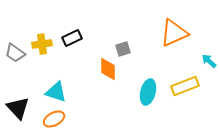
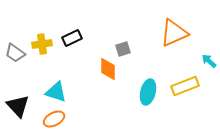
black triangle: moved 2 px up
